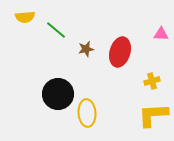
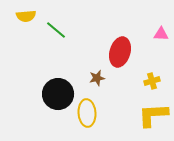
yellow semicircle: moved 1 px right, 1 px up
brown star: moved 11 px right, 29 px down
